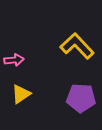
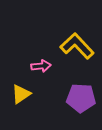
pink arrow: moved 27 px right, 6 px down
